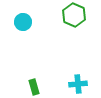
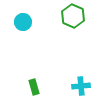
green hexagon: moved 1 px left, 1 px down
cyan cross: moved 3 px right, 2 px down
